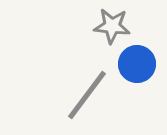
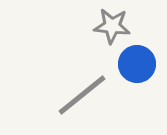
gray line: moved 5 px left; rotated 14 degrees clockwise
